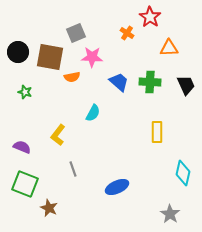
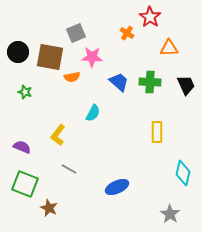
gray line: moved 4 px left; rotated 42 degrees counterclockwise
